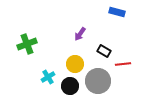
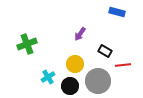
black rectangle: moved 1 px right
red line: moved 1 px down
